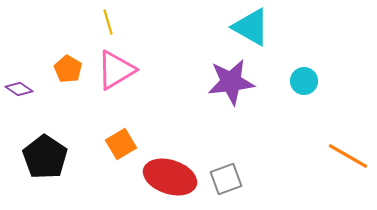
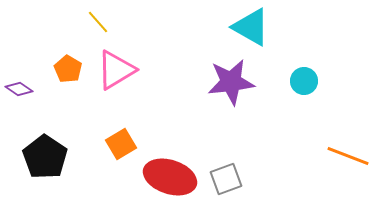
yellow line: moved 10 px left; rotated 25 degrees counterclockwise
orange line: rotated 9 degrees counterclockwise
